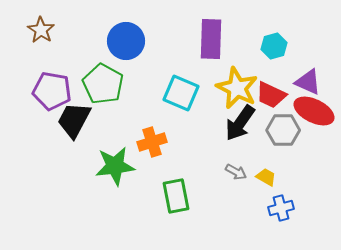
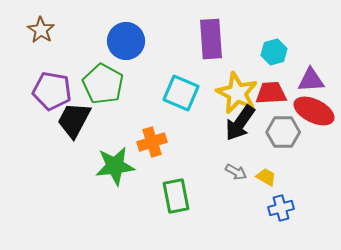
purple rectangle: rotated 6 degrees counterclockwise
cyan hexagon: moved 6 px down
purple triangle: moved 3 px right, 2 px up; rotated 28 degrees counterclockwise
yellow star: moved 5 px down
red trapezoid: moved 2 px up; rotated 152 degrees clockwise
gray hexagon: moved 2 px down
